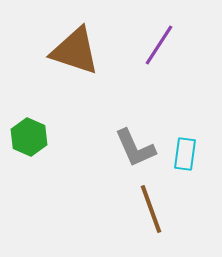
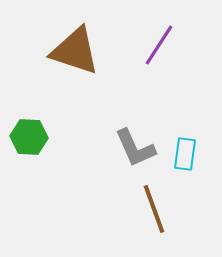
green hexagon: rotated 21 degrees counterclockwise
brown line: moved 3 px right
